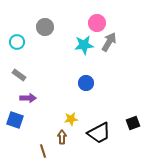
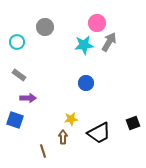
brown arrow: moved 1 px right
